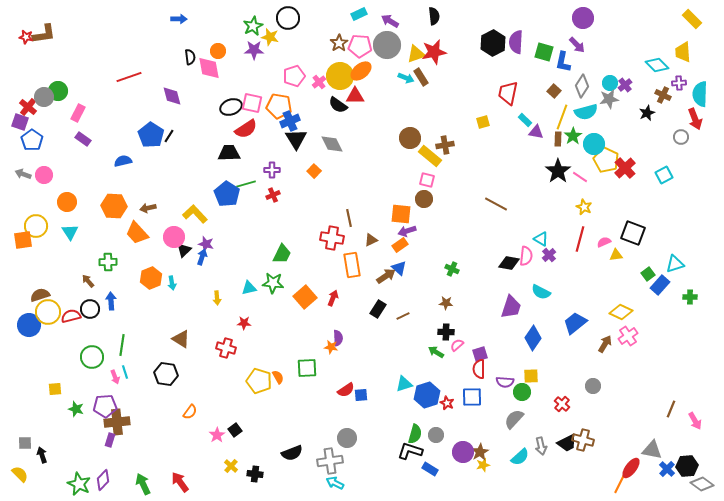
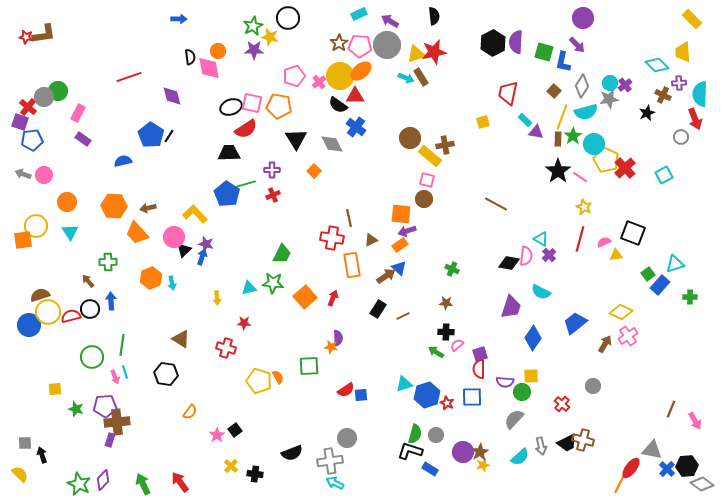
blue cross at (290, 121): moved 66 px right, 6 px down; rotated 30 degrees counterclockwise
blue pentagon at (32, 140): rotated 30 degrees clockwise
green square at (307, 368): moved 2 px right, 2 px up
